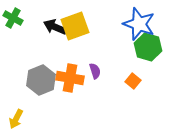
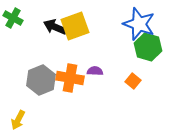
purple semicircle: rotated 70 degrees counterclockwise
yellow arrow: moved 2 px right, 1 px down
